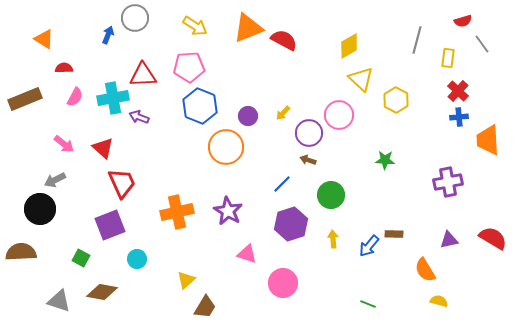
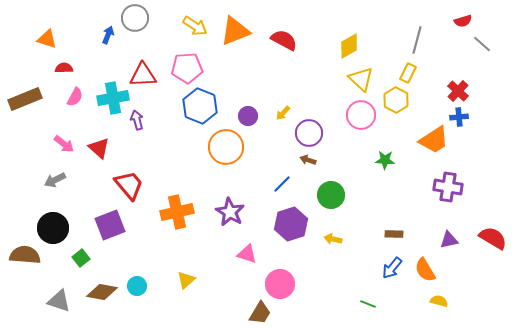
orange triangle at (248, 28): moved 13 px left, 3 px down
orange triangle at (44, 39): moved 3 px right; rotated 15 degrees counterclockwise
gray line at (482, 44): rotated 12 degrees counterclockwise
yellow rectangle at (448, 58): moved 40 px left, 15 px down; rotated 18 degrees clockwise
pink pentagon at (189, 67): moved 2 px left, 1 px down
pink circle at (339, 115): moved 22 px right
purple arrow at (139, 117): moved 2 px left, 3 px down; rotated 54 degrees clockwise
orange trapezoid at (488, 140): moved 54 px left; rotated 120 degrees counterclockwise
red triangle at (103, 148): moved 4 px left
purple cross at (448, 182): moved 5 px down; rotated 20 degrees clockwise
red trapezoid at (122, 183): moved 7 px right, 2 px down; rotated 16 degrees counterclockwise
black circle at (40, 209): moved 13 px right, 19 px down
purple star at (228, 211): moved 2 px right, 1 px down
yellow arrow at (333, 239): rotated 72 degrees counterclockwise
blue arrow at (369, 246): moved 23 px right, 22 px down
brown semicircle at (21, 252): moved 4 px right, 3 px down; rotated 8 degrees clockwise
green square at (81, 258): rotated 24 degrees clockwise
cyan circle at (137, 259): moved 27 px down
pink circle at (283, 283): moved 3 px left, 1 px down
brown trapezoid at (205, 307): moved 55 px right, 6 px down
